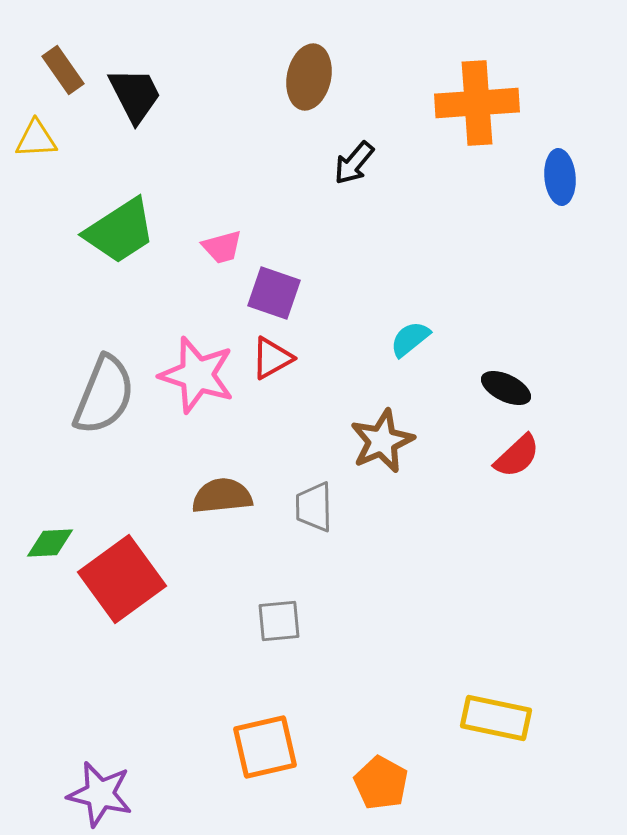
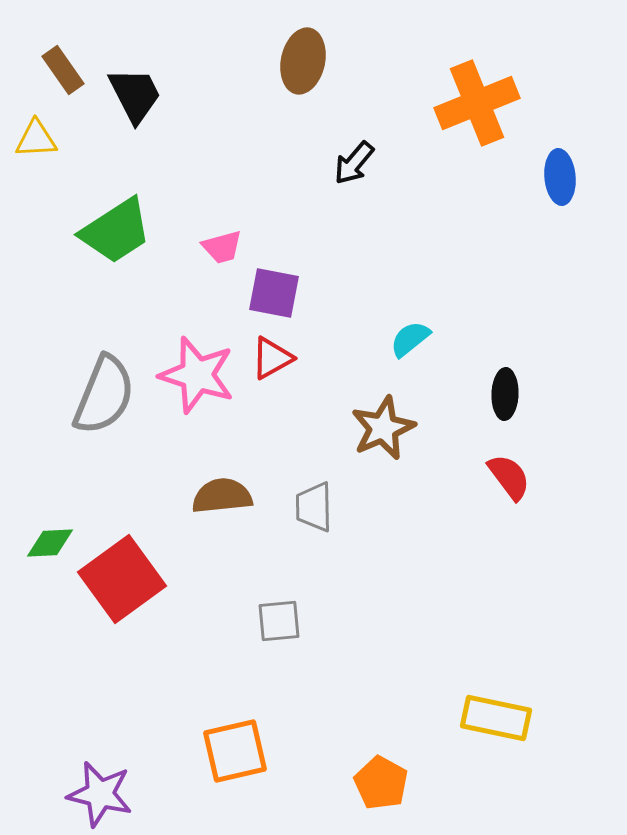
brown ellipse: moved 6 px left, 16 px up
orange cross: rotated 18 degrees counterclockwise
green trapezoid: moved 4 px left
purple square: rotated 8 degrees counterclockwise
black ellipse: moved 1 px left, 6 px down; rotated 66 degrees clockwise
brown star: moved 1 px right, 13 px up
red semicircle: moved 8 px left, 21 px down; rotated 84 degrees counterclockwise
orange square: moved 30 px left, 4 px down
